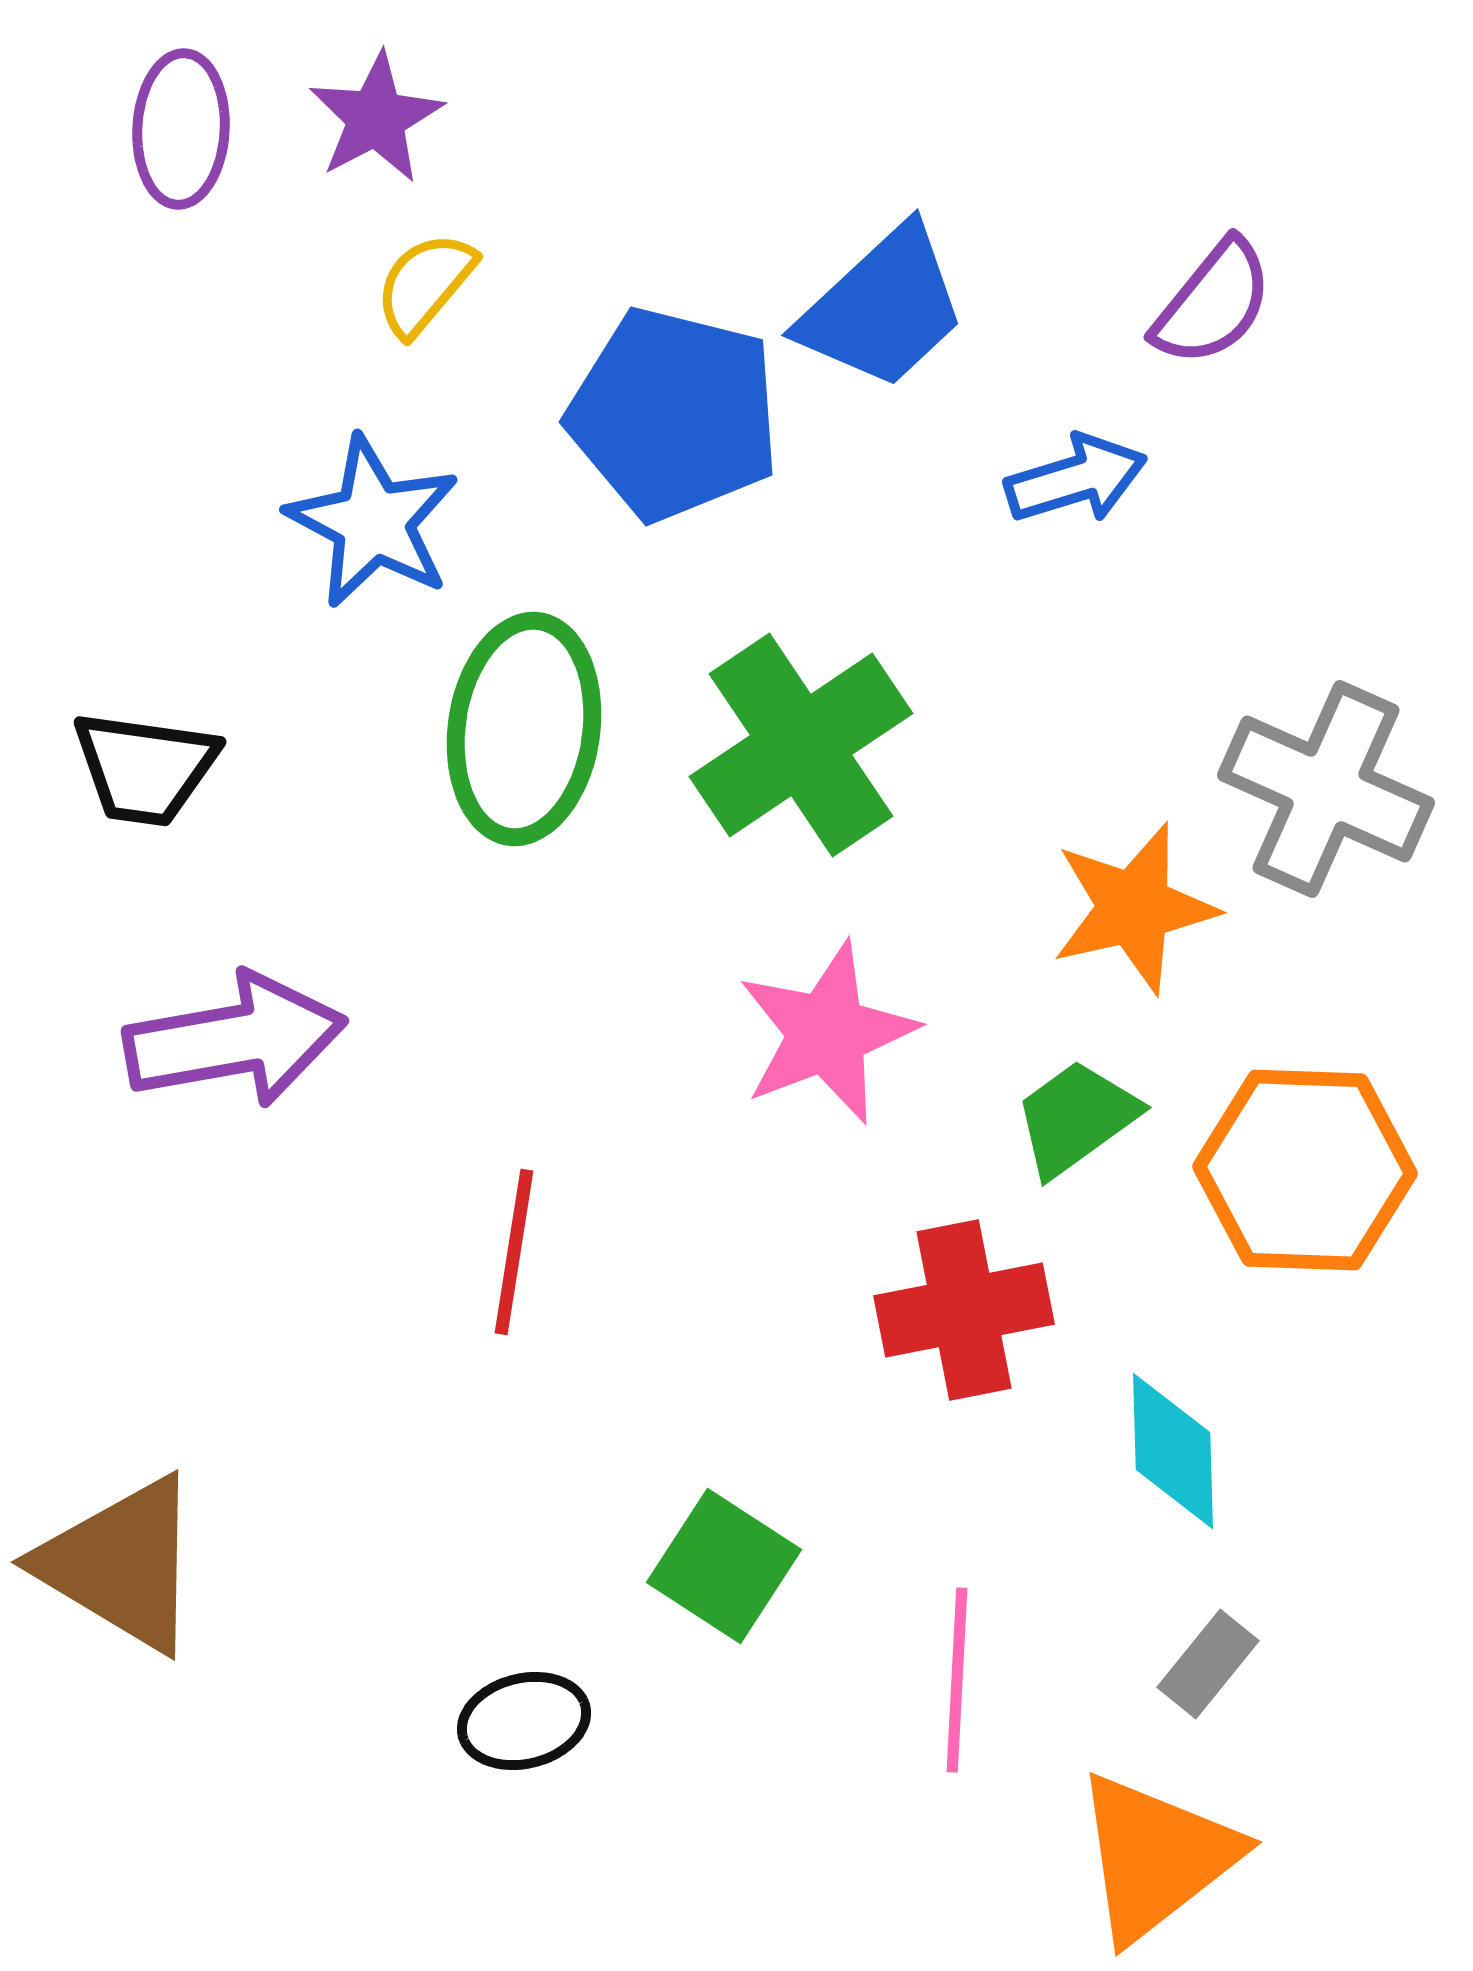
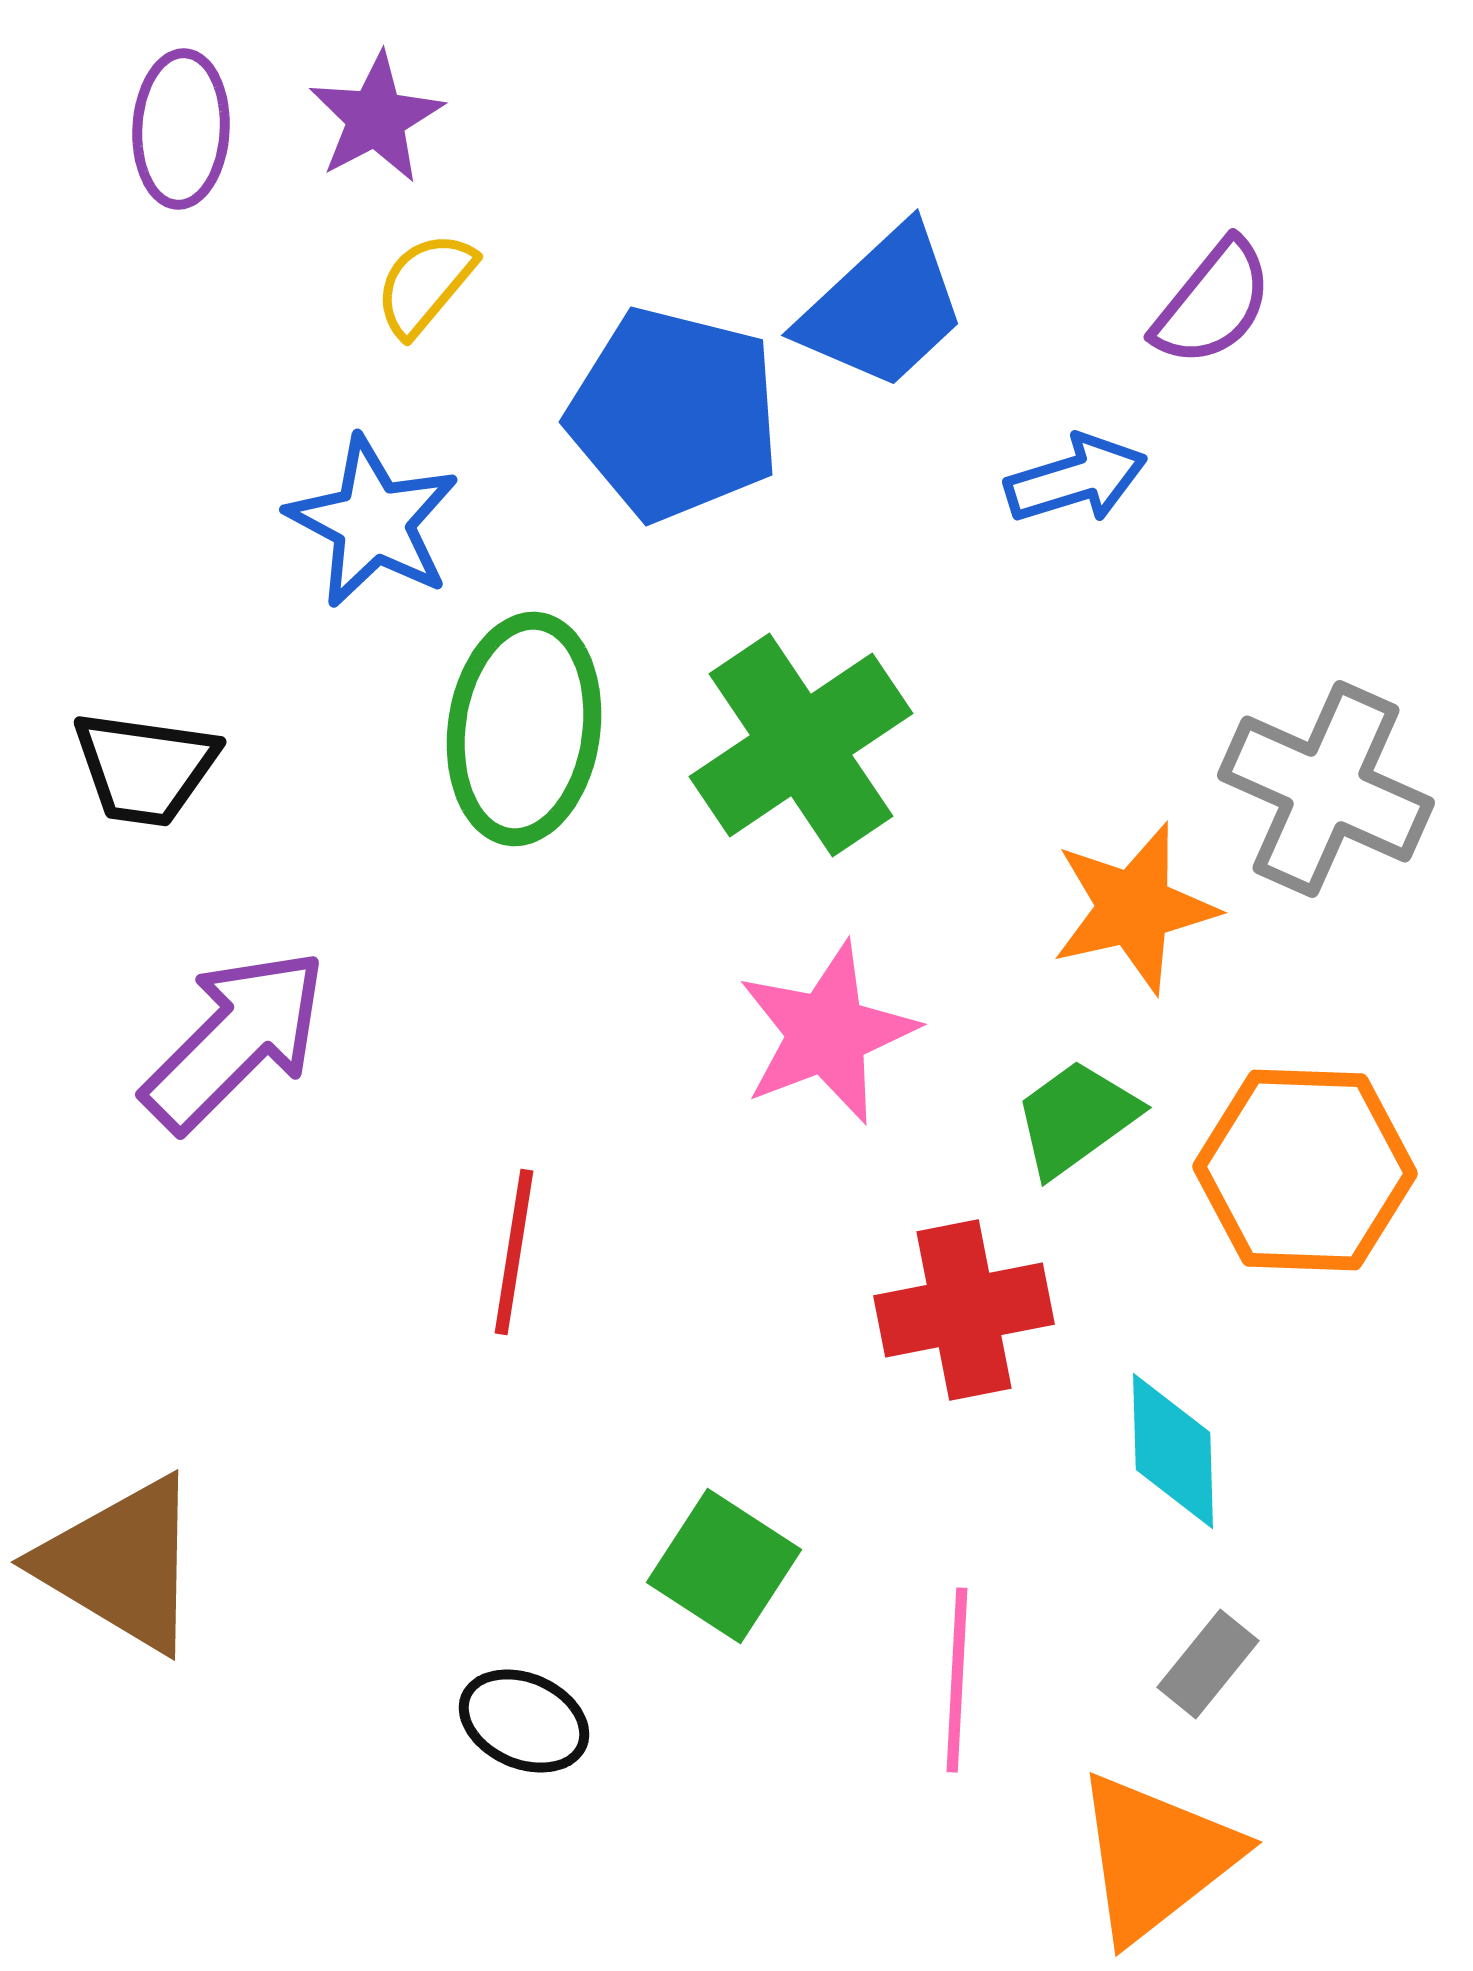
purple arrow: rotated 35 degrees counterclockwise
black ellipse: rotated 38 degrees clockwise
